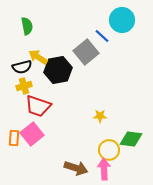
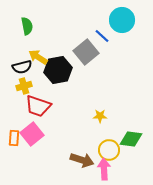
brown arrow: moved 6 px right, 8 px up
